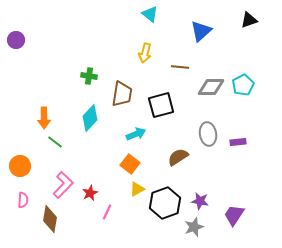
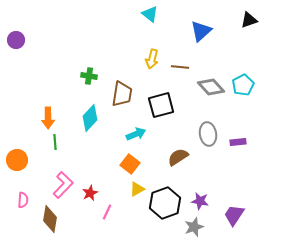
yellow arrow: moved 7 px right, 6 px down
gray diamond: rotated 48 degrees clockwise
orange arrow: moved 4 px right
green line: rotated 49 degrees clockwise
orange circle: moved 3 px left, 6 px up
